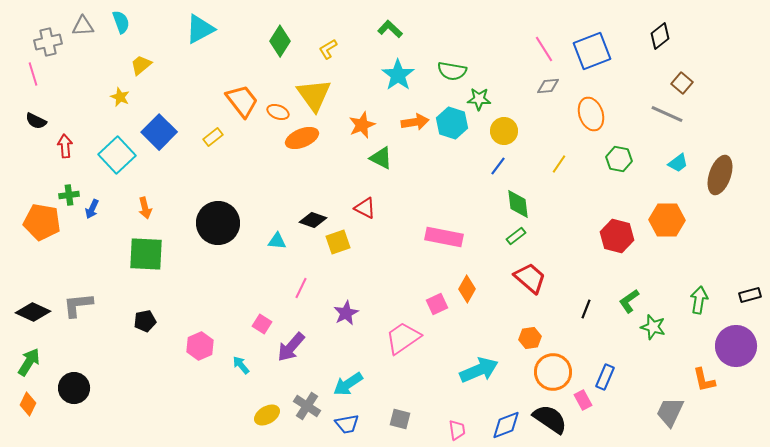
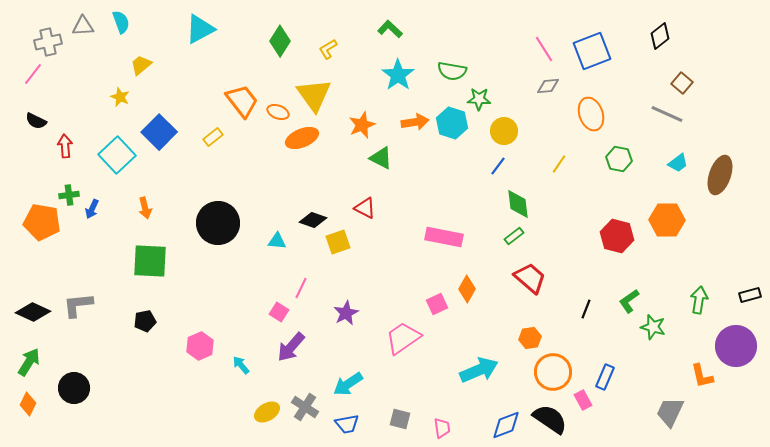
pink line at (33, 74): rotated 55 degrees clockwise
green rectangle at (516, 236): moved 2 px left
green square at (146, 254): moved 4 px right, 7 px down
pink square at (262, 324): moved 17 px right, 12 px up
orange L-shape at (704, 380): moved 2 px left, 4 px up
gray cross at (307, 406): moved 2 px left, 1 px down
yellow ellipse at (267, 415): moved 3 px up
pink trapezoid at (457, 430): moved 15 px left, 2 px up
